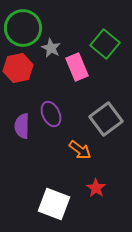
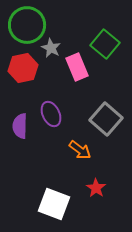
green circle: moved 4 px right, 3 px up
red hexagon: moved 5 px right
gray square: rotated 12 degrees counterclockwise
purple semicircle: moved 2 px left
